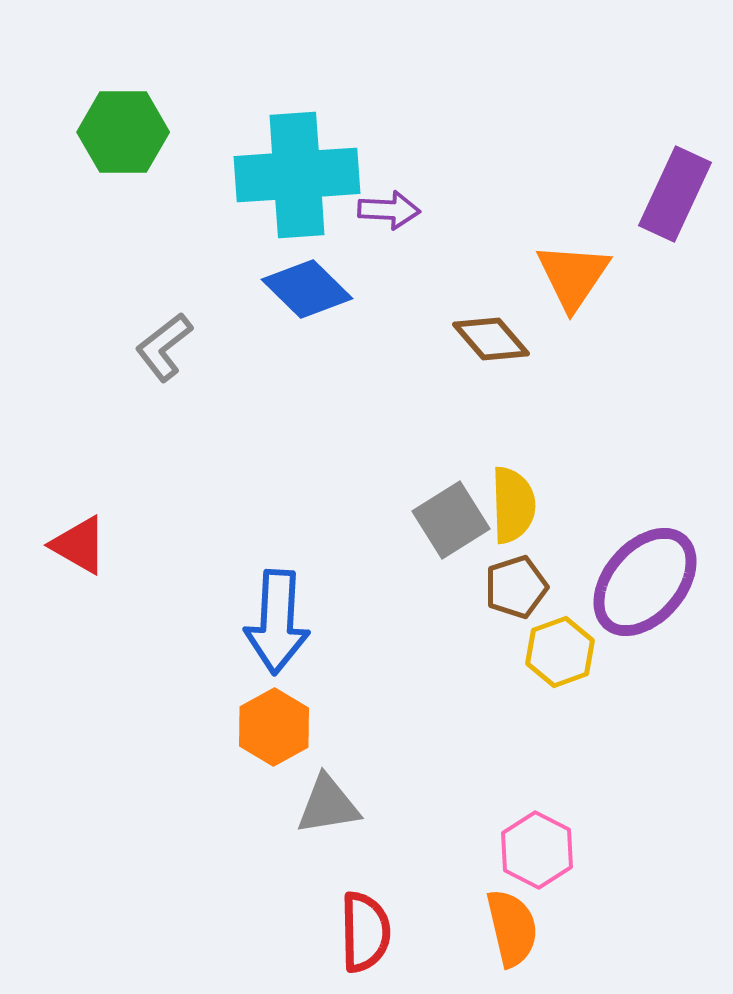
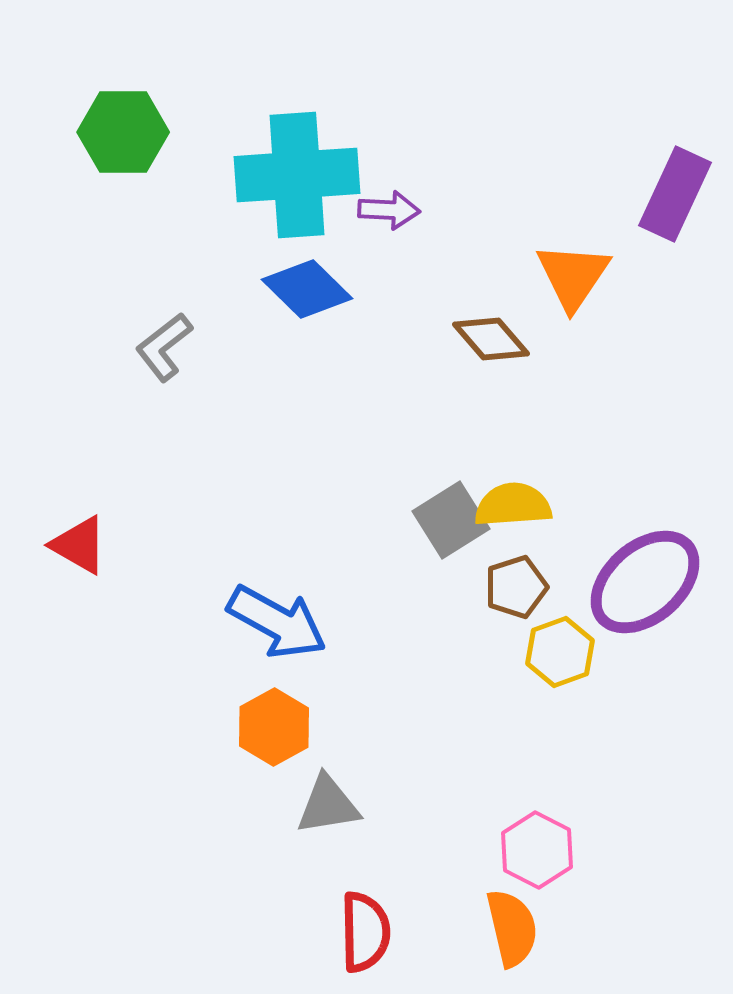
yellow semicircle: rotated 92 degrees counterclockwise
purple ellipse: rotated 8 degrees clockwise
blue arrow: rotated 64 degrees counterclockwise
